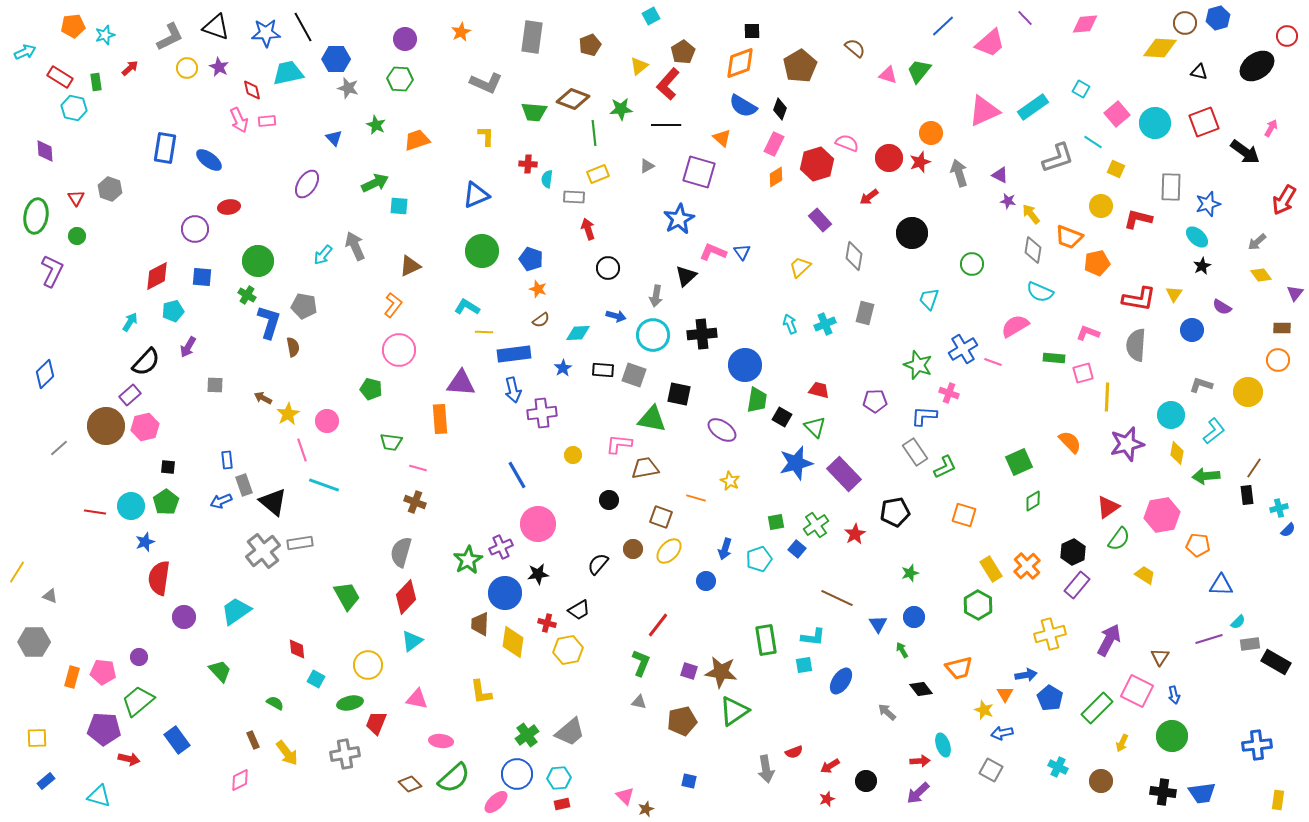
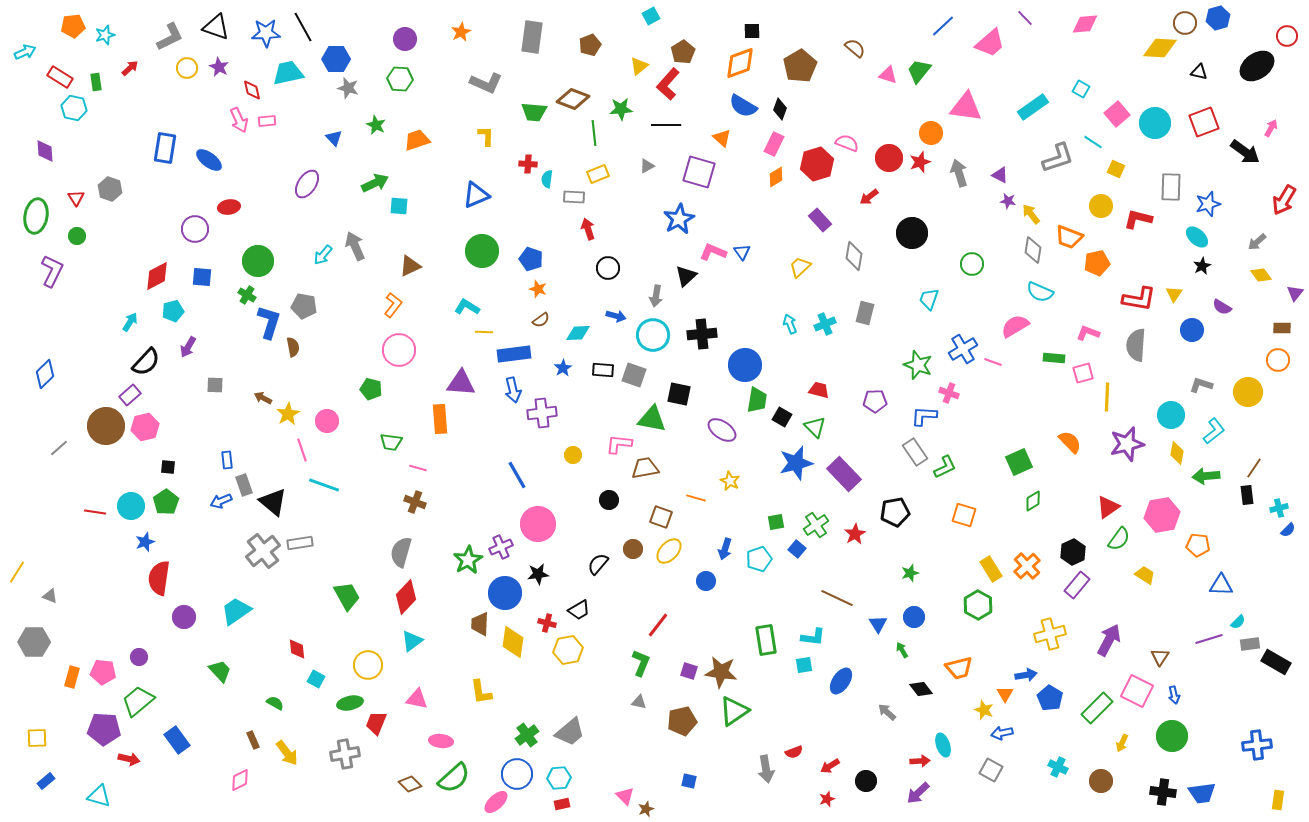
pink triangle at (984, 111): moved 18 px left, 4 px up; rotated 32 degrees clockwise
